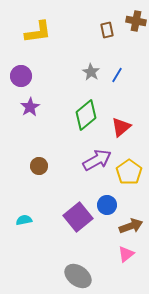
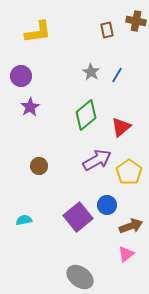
gray ellipse: moved 2 px right, 1 px down
